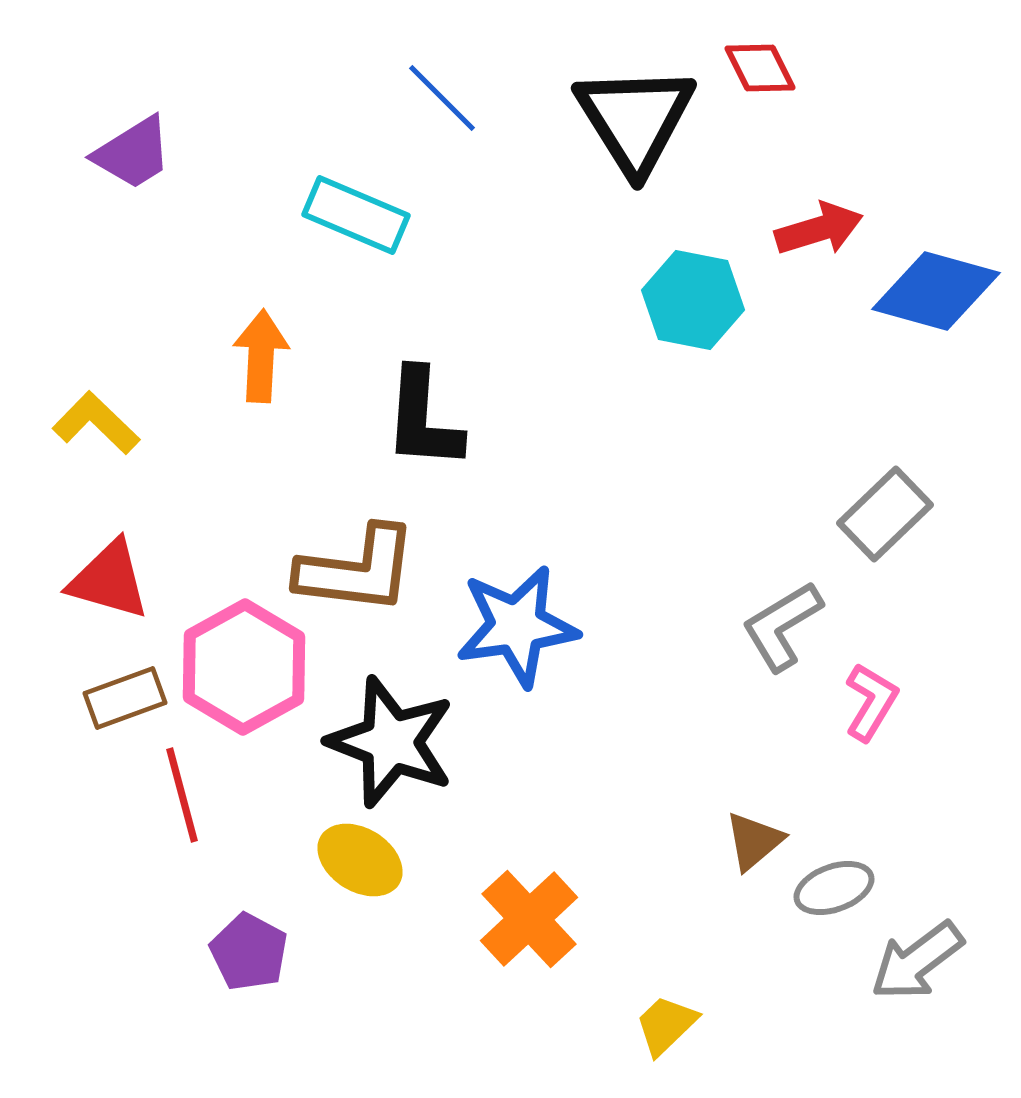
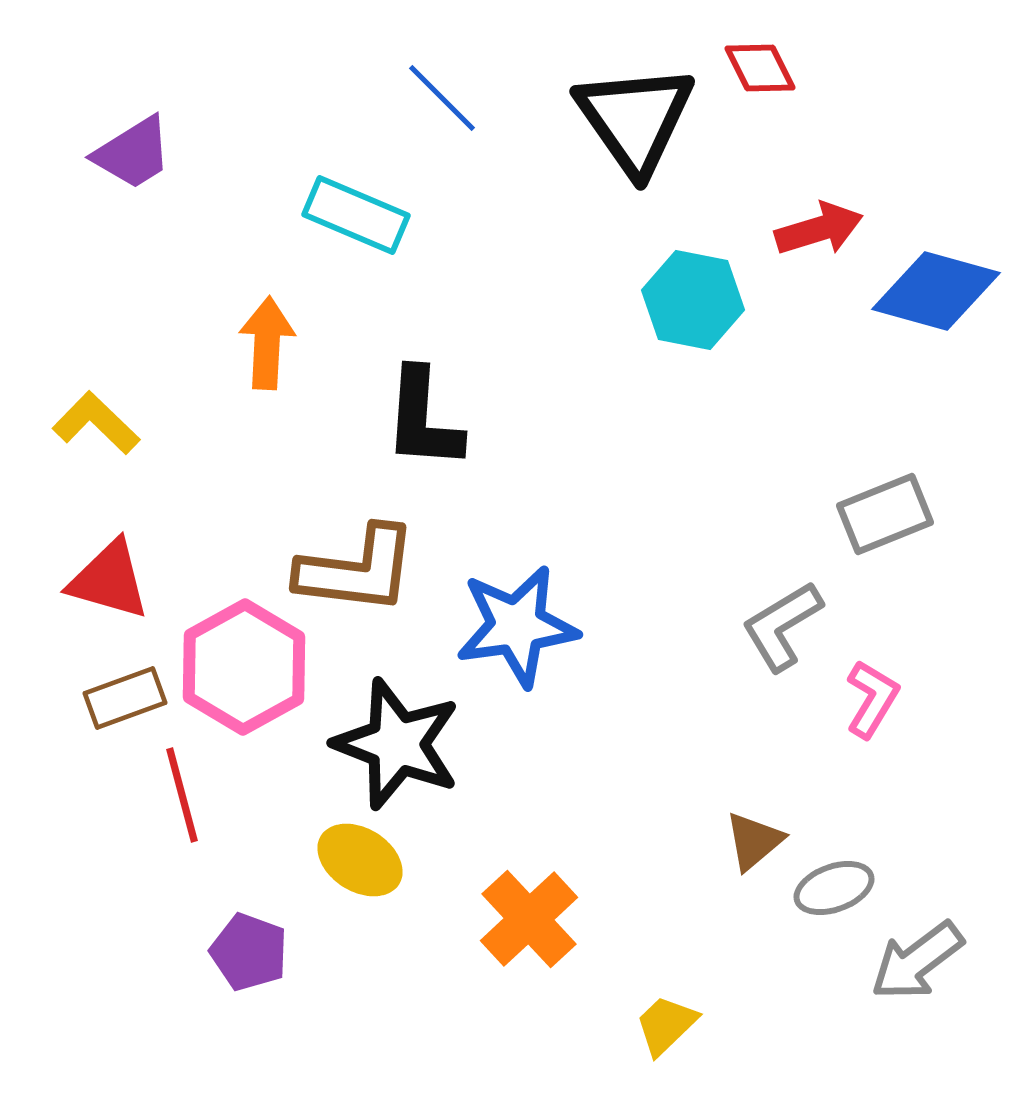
black triangle: rotated 3 degrees counterclockwise
orange arrow: moved 6 px right, 13 px up
gray rectangle: rotated 22 degrees clockwise
pink L-shape: moved 1 px right, 3 px up
black star: moved 6 px right, 2 px down
purple pentagon: rotated 8 degrees counterclockwise
